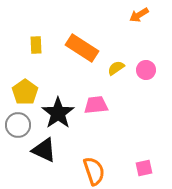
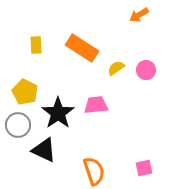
yellow pentagon: rotated 10 degrees counterclockwise
